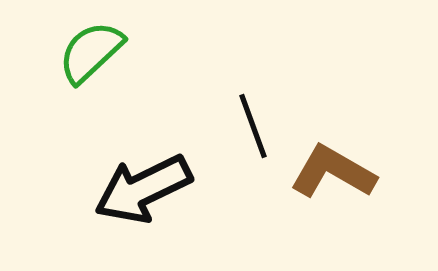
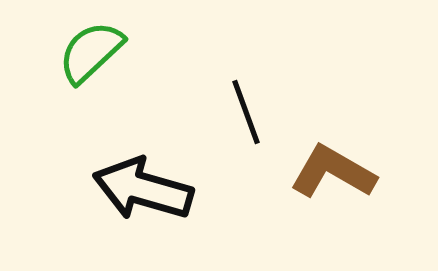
black line: moved 7 px left, 14 px up
black arrow: rotated 42 degrees clockwise
